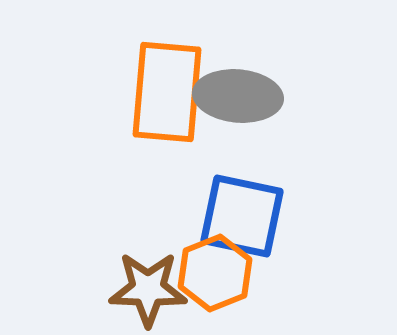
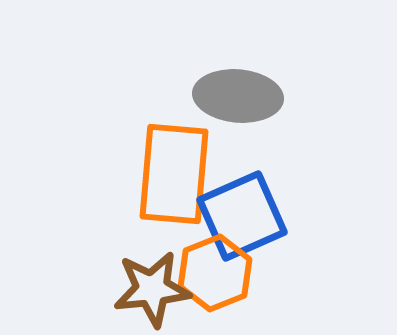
orange rectangle: moved 7 px right, 82 px down
blue square: rotated 36 degrees counterclockwise
brown star: moved 4 px right; rotated 8 degrees counterclockwise
